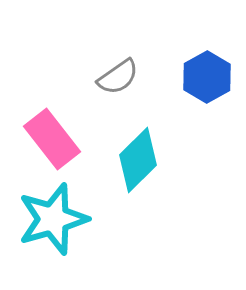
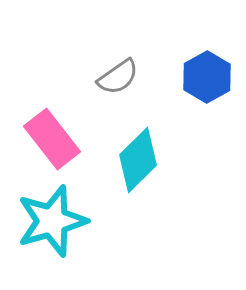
cyan star: moved 1 px left, 2 px down
